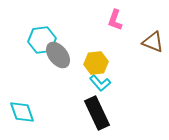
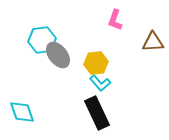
brown triangle: rotated 25 degrees counterclockwise
